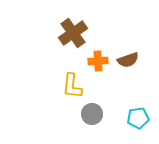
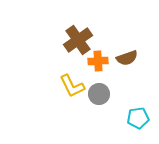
brown cross: moved 5 px right, 7 px down
brown semicircle: moved 1 px left, 2 px up
yellow L-shape: rotated 32 degrees counterclockwise
gray circle: moved 7 px right, 20 px up
